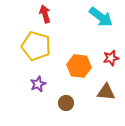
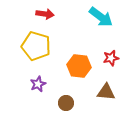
red arrow: rotated 114 degrees clockwise
